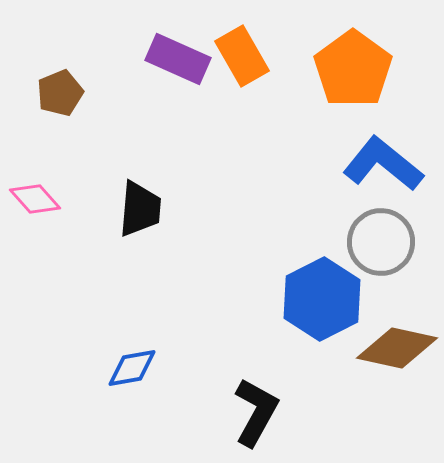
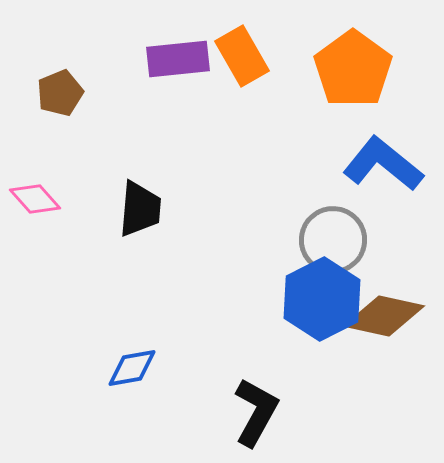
purple rectangle: rotated 30 degrees counterclockwise
gray circle: moved 48 px left, 2 px up
brown diamond: moved 13 px left, 32 px up
